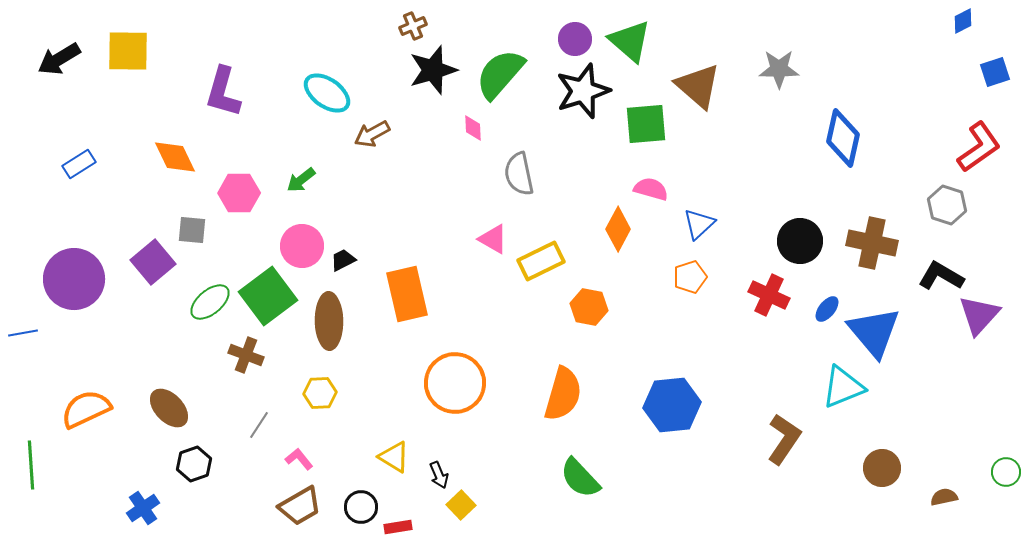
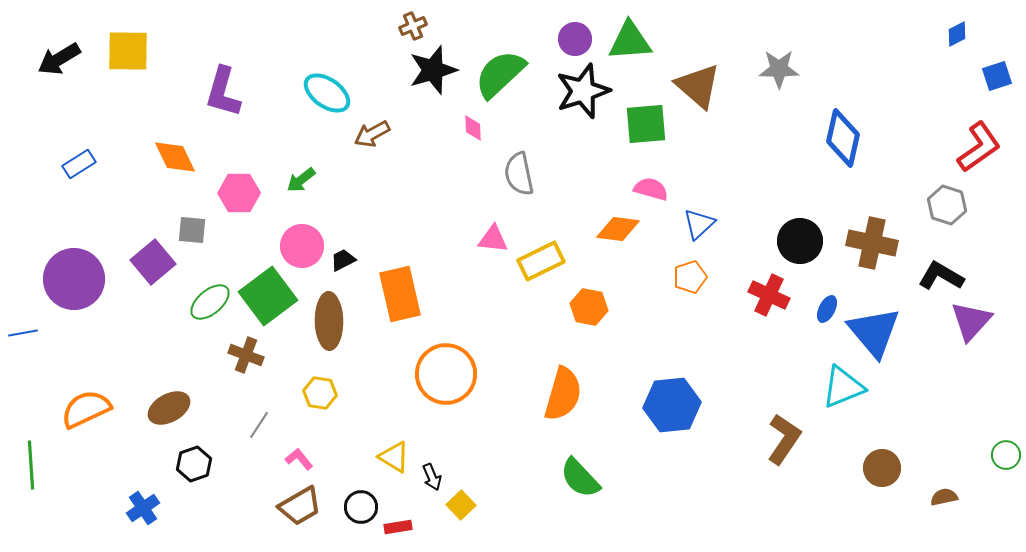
blue diamond at (963, 21): moved 6 px left, 13 px down
green triangle at (630, 41): rotated 45 degrees counterclockwise
blue square at (995, 72): moved 2 px right, 4 px down
green semicircle at (500, 74): rotated 6 degrees clockwise
orange diamond at (618, 229): rotated 69 degrees clockwise
pink triangle at (493, 239): rotated 24 degrees counterclockwise
orange rectangle at (407, 294): moved 7 px left
blue ellipse at (827, 309): rotated 12 degrees counterclockwise
purple triangle at (979, 315): moved 8 px left, 6 px down
orange circle at (455, 383): moved 9 px left, 9 px up
yellow hexagon at (320, 393): rotated 12 degrees clockwise
brown ellipse at (169, 408): rotated 75 degrees counterclockwise
green circle at (1006, 472): moved 17 px up
black arrow at (439, 475): moved 7 px left, 2 px down
